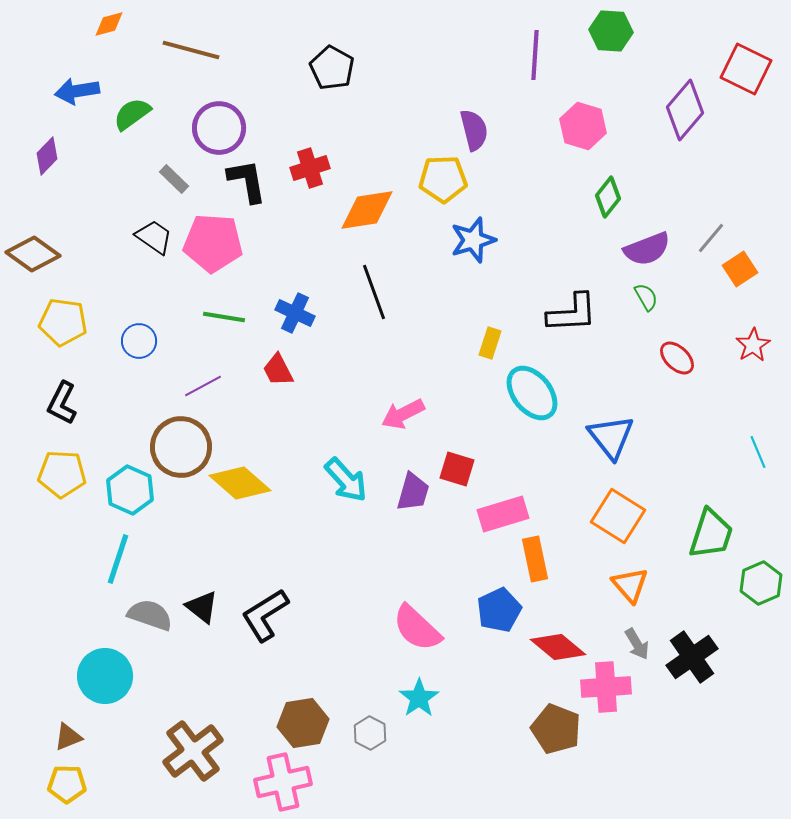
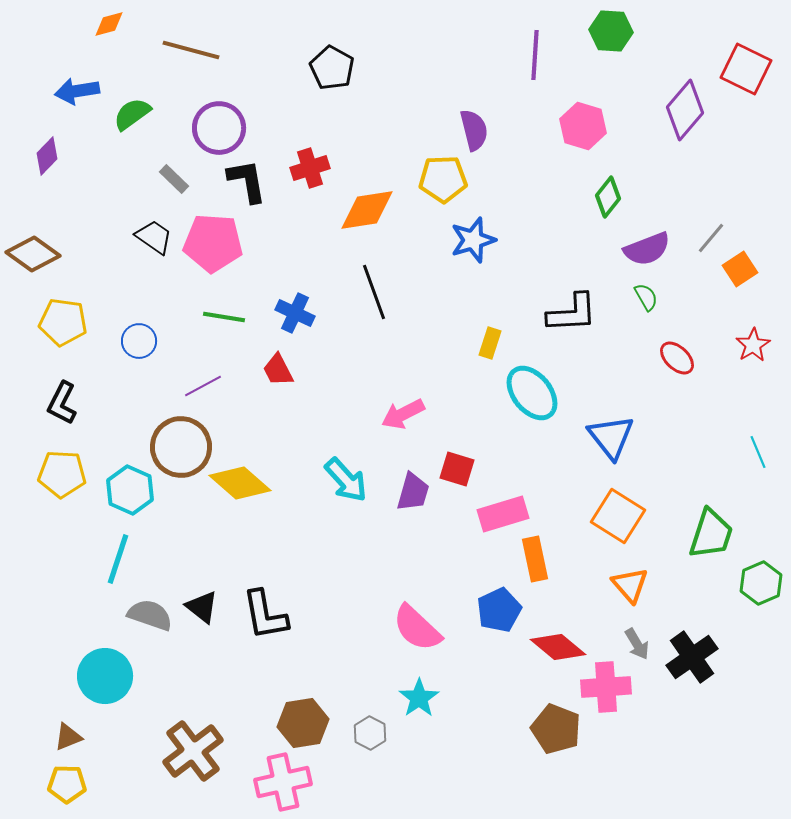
black L-shape at (265, 615): rotated 68 degrees counterclockwise
